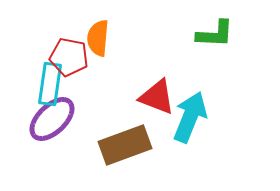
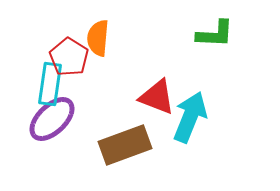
red pentagon: rotated 21 degrees clockwise
